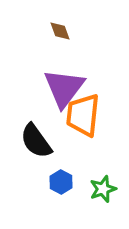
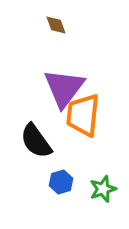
brown diamond: moved 4 px left, 6 px up
blue hexagon: rotated 15 degrees clockwise
